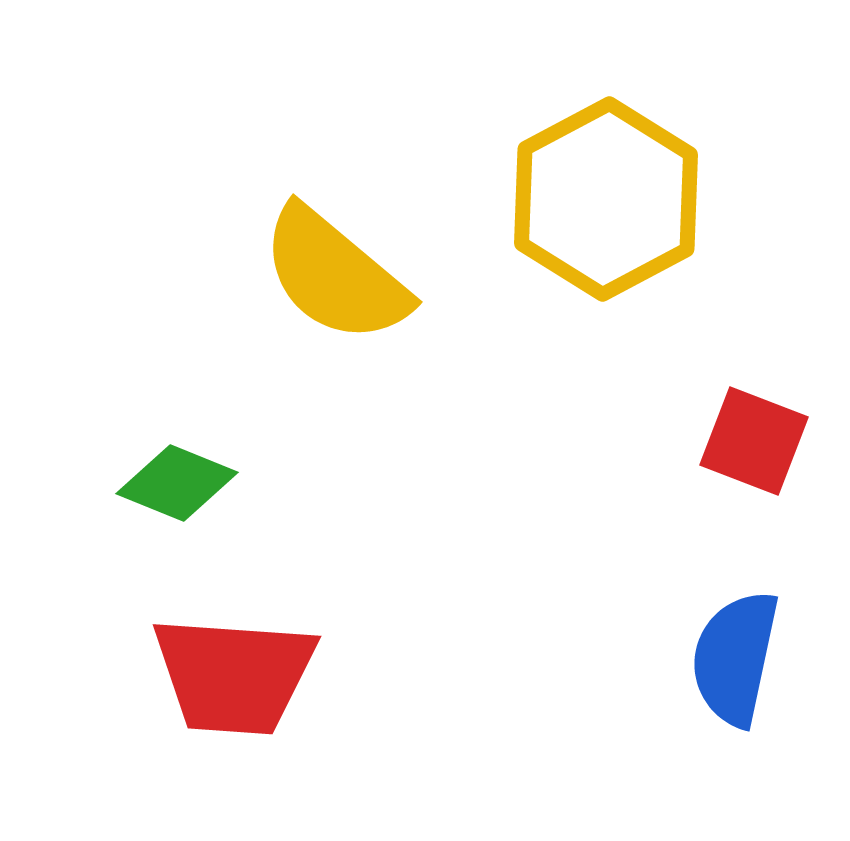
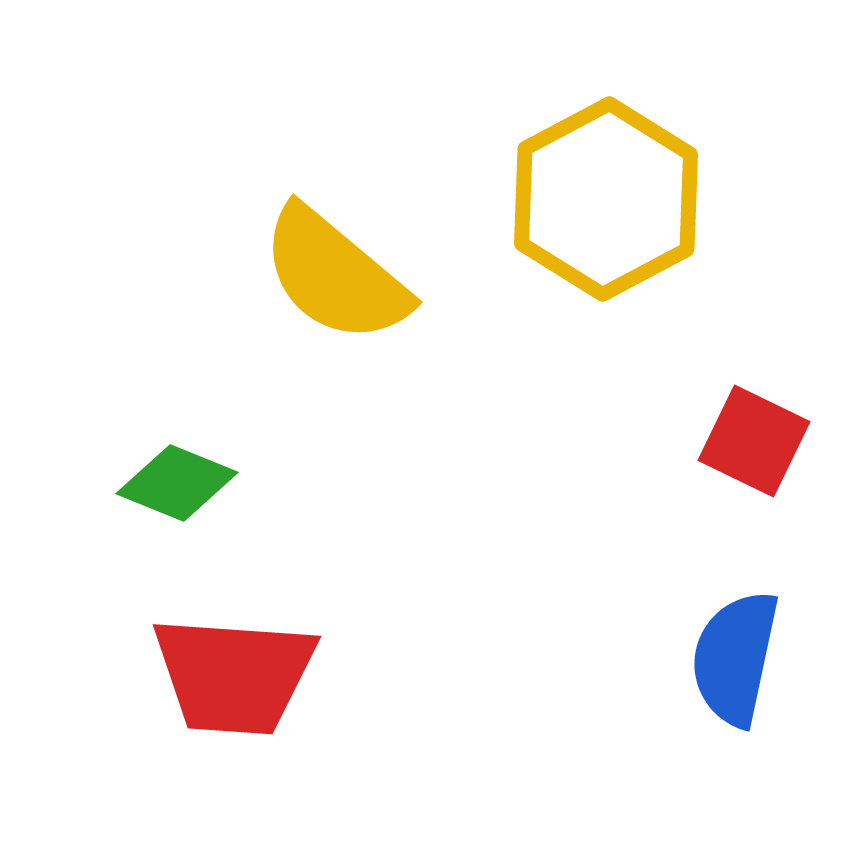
red square: rotated 5 degrees clockwise
